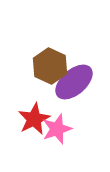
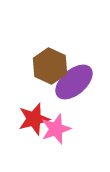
red star: rotated 12 degrees clockwise
pink star: moved 1 px left
